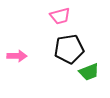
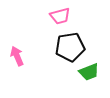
black pentagon: moved 1 px right, 2 px up
pink arrow: rotated 114 degrees counterclockwise
